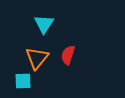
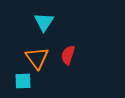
cyan triangle: moved 2 px up
orange triangle: rotated 15 degrees counterclockwise
